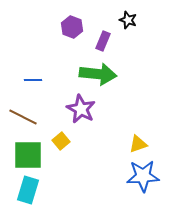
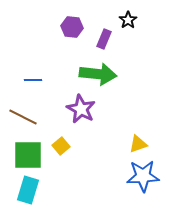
black star: rotated 18 degrees clockwise
purple hexagon: rotated 15 degrees counterclockwise
purple rectangle: moved 1 px right, 2 px up
yellow square: moved 5 px down
